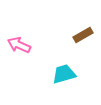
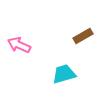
brown rectangle: moved 1 px down
